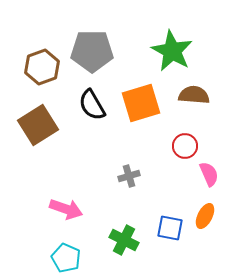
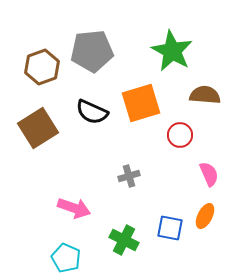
gray pentagon: rotated 6 degrees counterclockwise
brown semicircle: moved 11 px right
black semicircle: moved 7 px down; rotated 36 degrees counterclockwise
brown square: moved 3 px down
red circle: moved 5 px left, 11 px up
pink arrow: moved 8 px right, 1 px up
